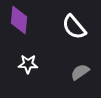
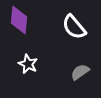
white star: rotated 24 degrees clockwise
